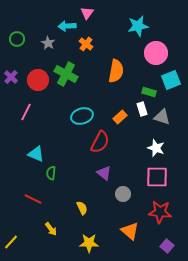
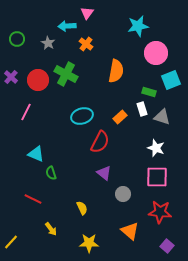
green semicircle: rotated 24 degrees counterclockwise
